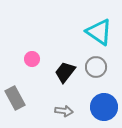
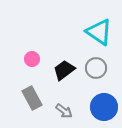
gray circle: moved 1 px down
black trapezoid: moved 1 px left, 2 px up; rotated 15 degrees clockwise
gray rectangle: moved 17 px right
gray arrow: rotated 30 degrees clockwise
